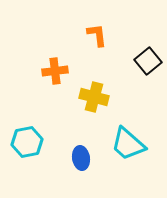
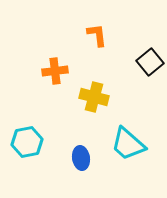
black square: moved 2 px right, 1 px down
